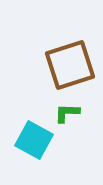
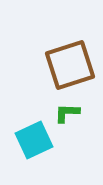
cyan square: rotated 36 degrees clockwise
